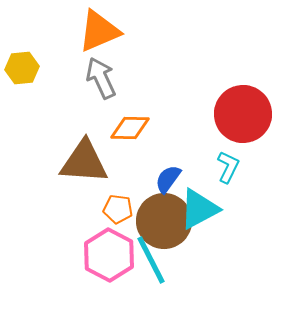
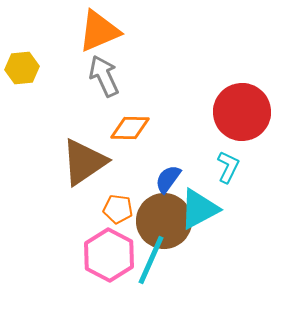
gray arrow: moved 3 px right, 2 px up
red circle: moved 1 px left, 2 px up
brown triangle: rotated 38 degrees counterclockwise
cyan line: rotated 51 degrees clockwise
